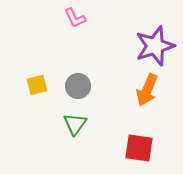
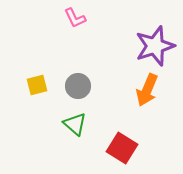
green triangle: rotated 25 degrees counterclockwise
red square: moved 17 px left; rotated 24 degrees clockwise
